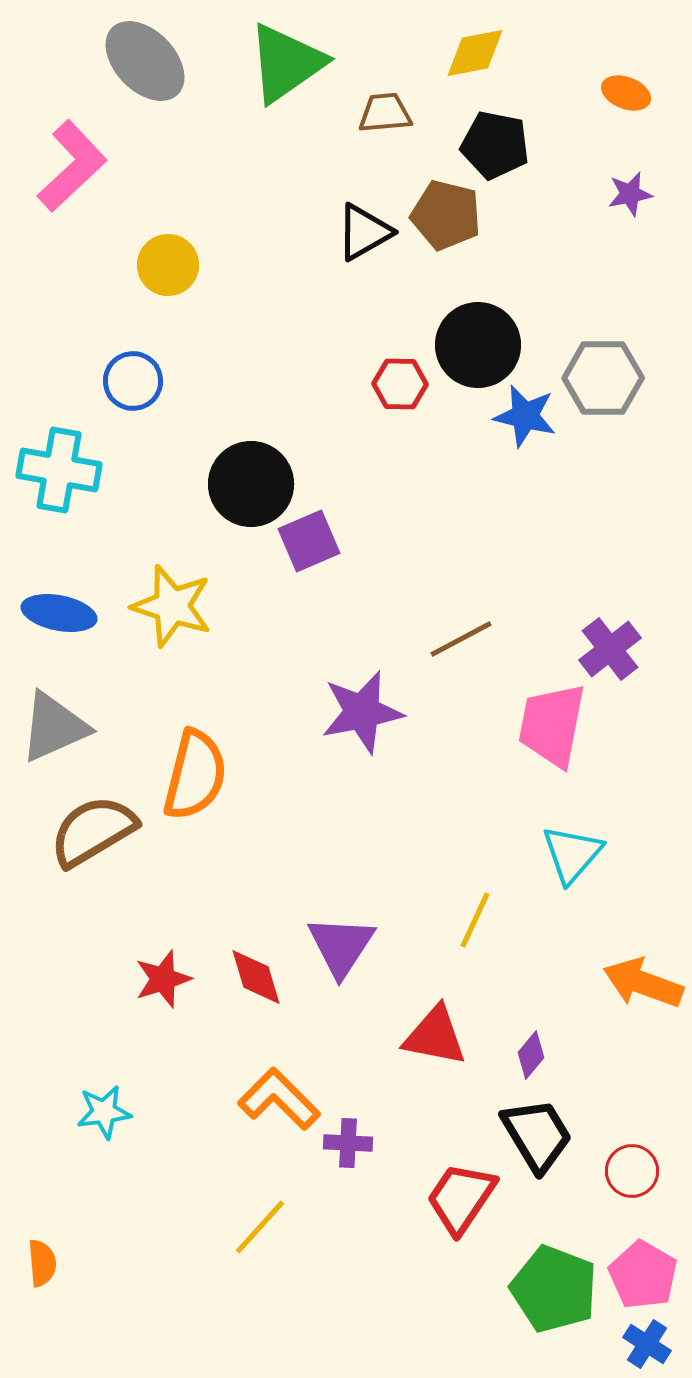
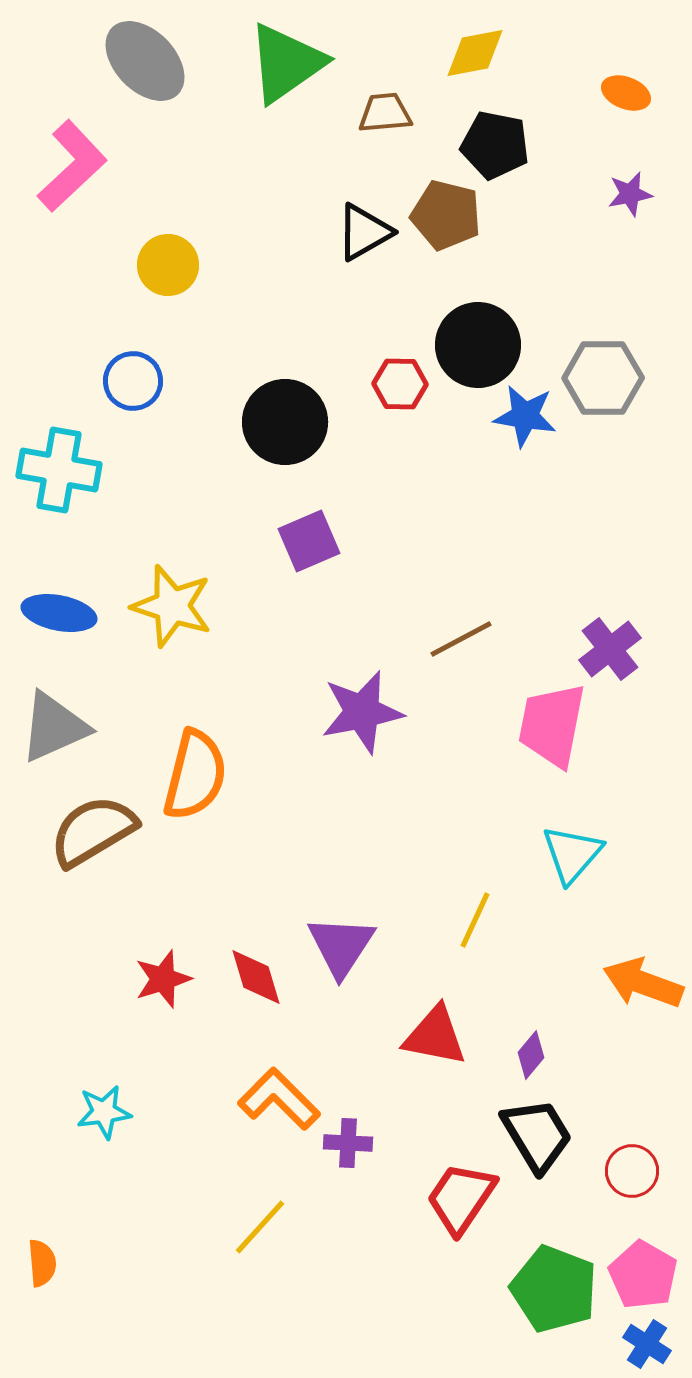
blue star at (525, 416): rotated 4 degrees counterclockwise
black circle at (251, 484): moved 34 px right, 62 px up
